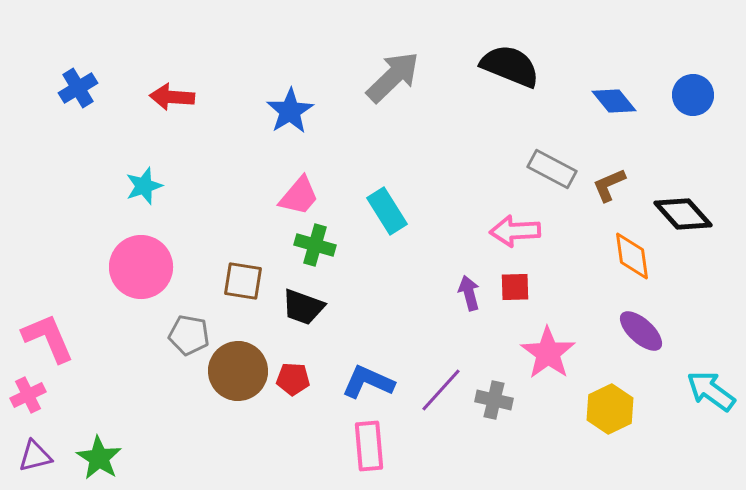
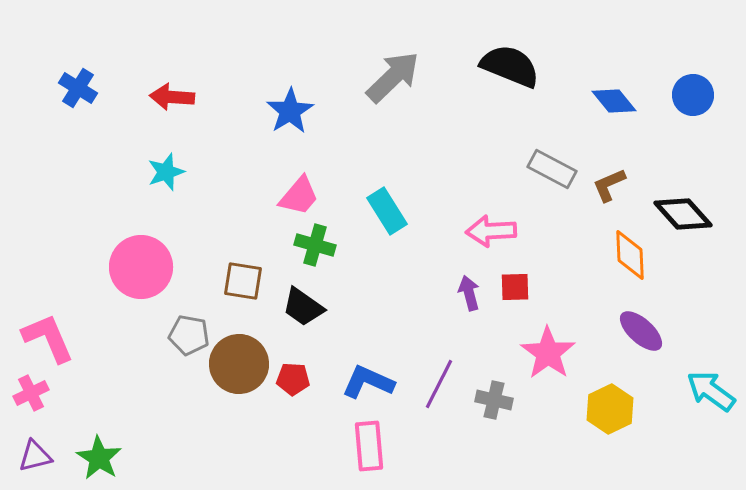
blue cross: rotated 27 degrees counterclockwise
cyan star: moved 22 px right, 14 px up
pink arrow: moved 24 px left
orange diamond: moved 2 px left, 1 px up; rotated 6 degrees clockwise
black trapezoid: rotated 15 degrees clockwise
brown circle: moved 1 px right, 7 px up
purple line: moved 2 px left, 6 px up; rotated 15 degrees counterclockwise
pink cross: moved 3 px right, 2 px up
